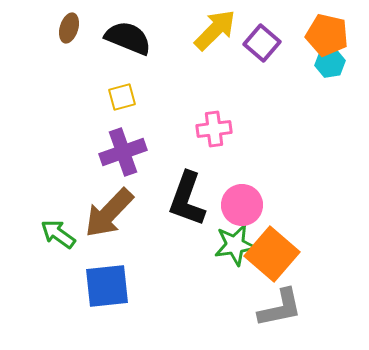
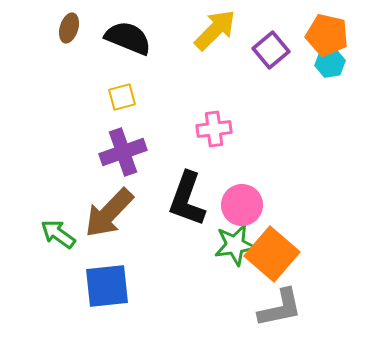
purple square: moved 9 px right, 7 px down; rotated 9 degrees clockwise
